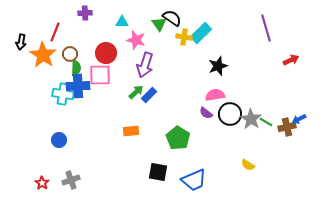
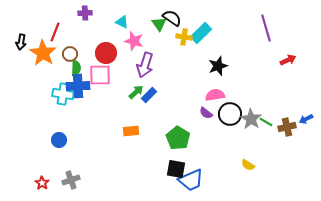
cyan triangle: rotated 24 degrees clockwise
pink star: moved 2 px left, 1 px down
orange star: moved 2 px up
red arrow: moved 3 px left
blue arrow: moved 7 px right
black square: moved 18 px right, 3 px up
blue trapezoid: moved 3 px left
